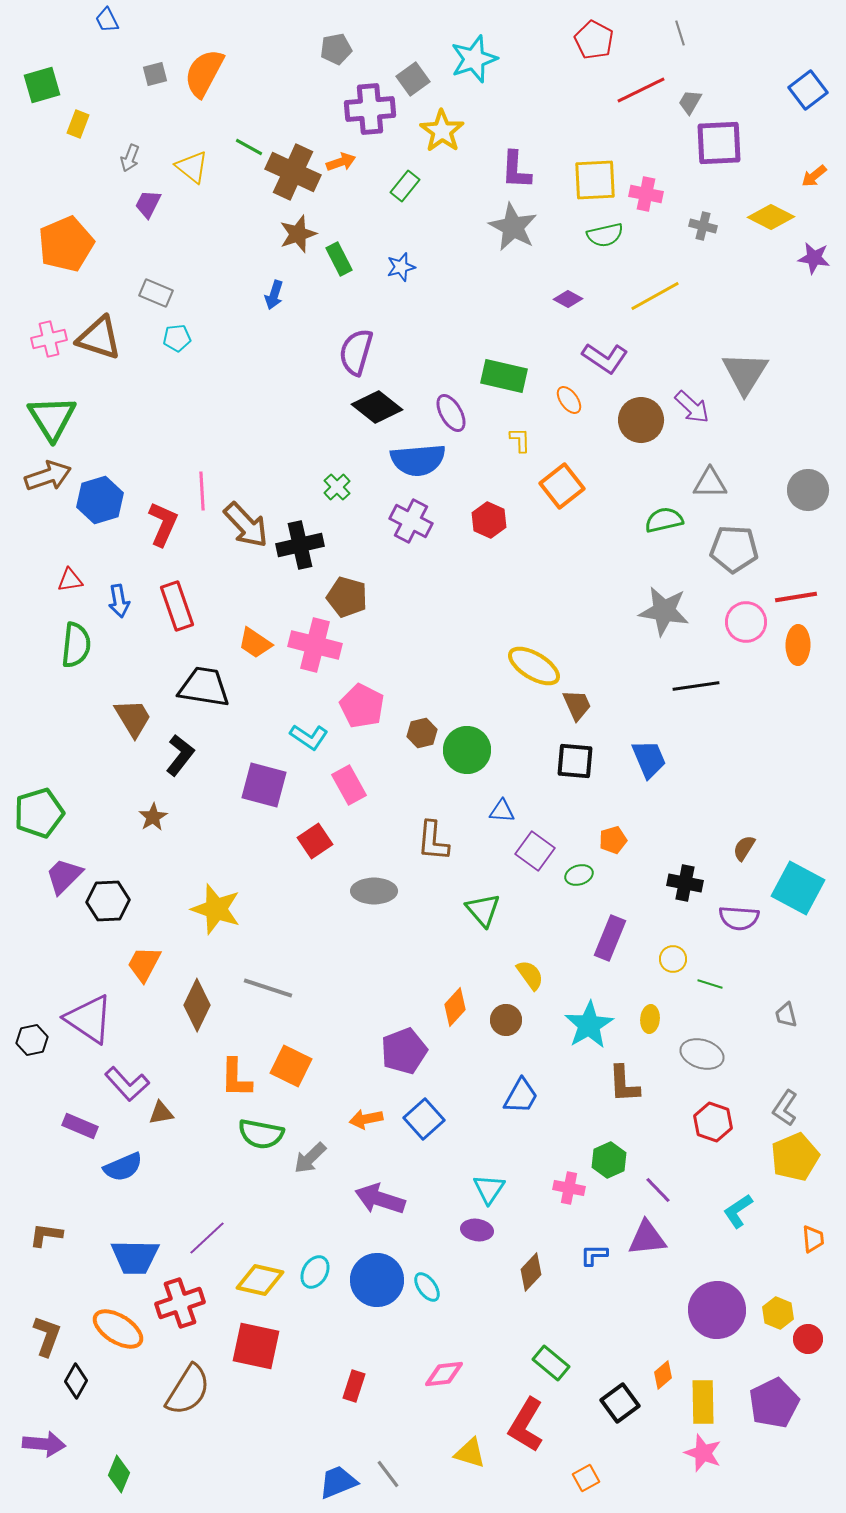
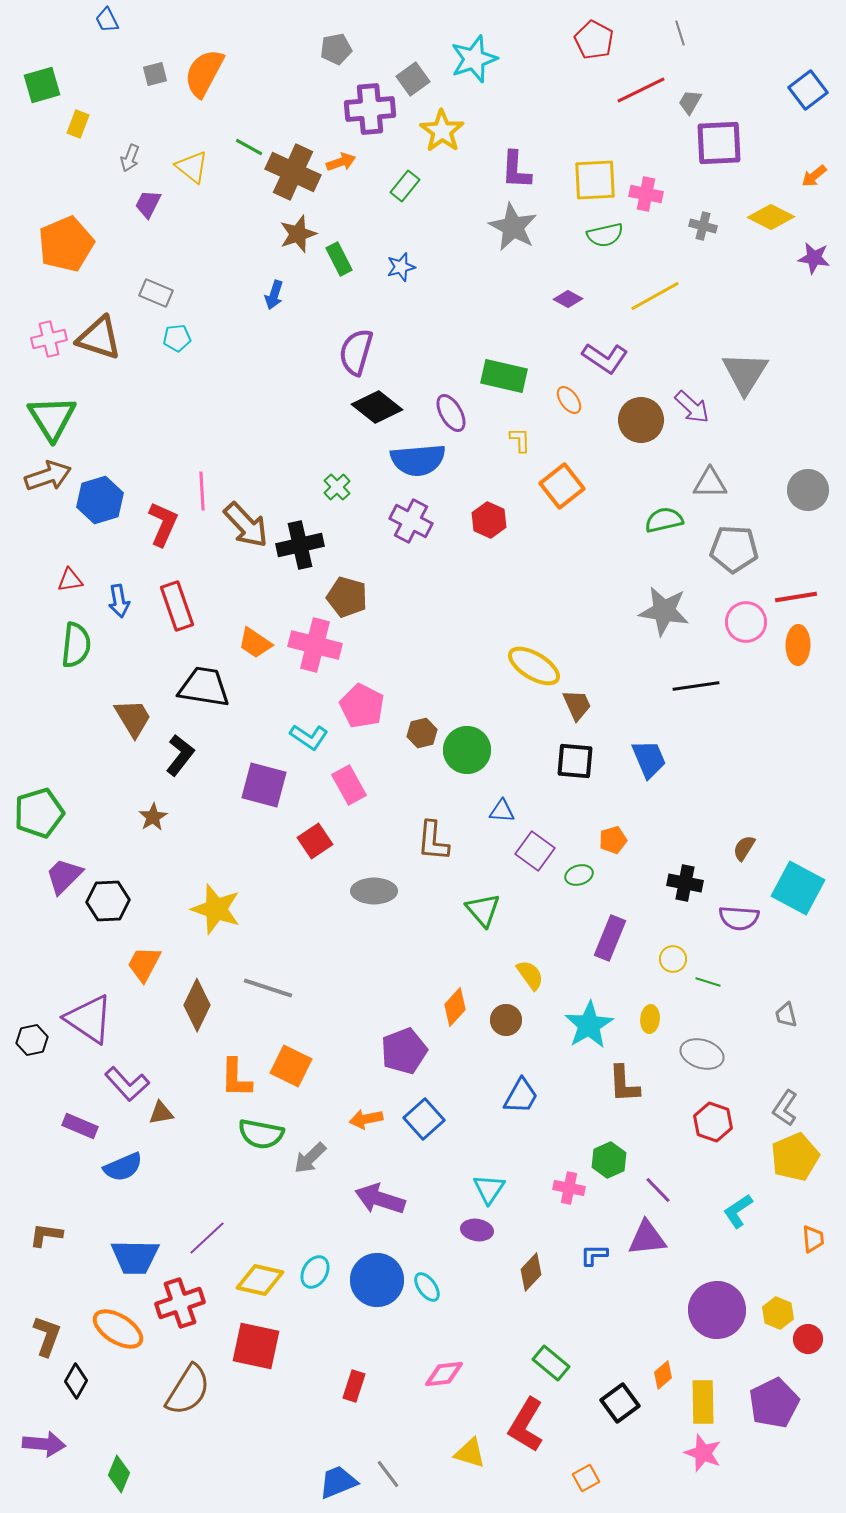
green line at (710, 984): moved 2 px left, 2 px up
